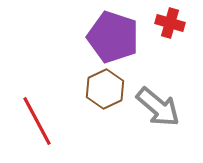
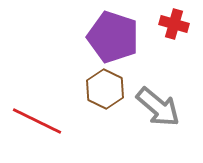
red cross: moved 4 px right, 1 px down
brown hexagon: rotated 9 degrees counterclockwise
red line: rotated 36 degrees counterclockwise
